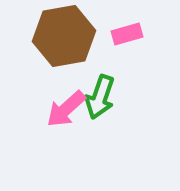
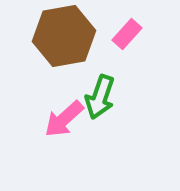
pink rectangle: rotated 32 degrees counterclockwise
pink arrow: moved 2 px left, 10 px down
